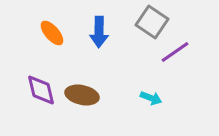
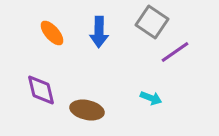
brown ellipse: moved 5 px right, 15 px down
